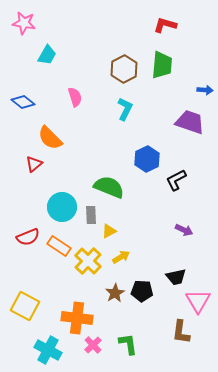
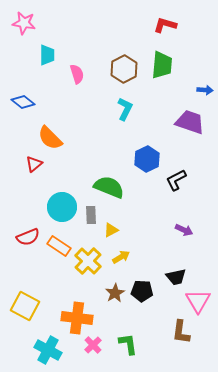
cyan trapezoid: rotated 30 degrees counterclockwise
pink semicircle: moved 2 px right, 23 px up
yellow triangle: moved 2 px right, 1 px up
